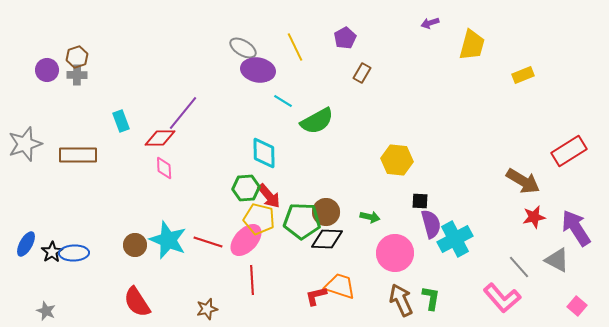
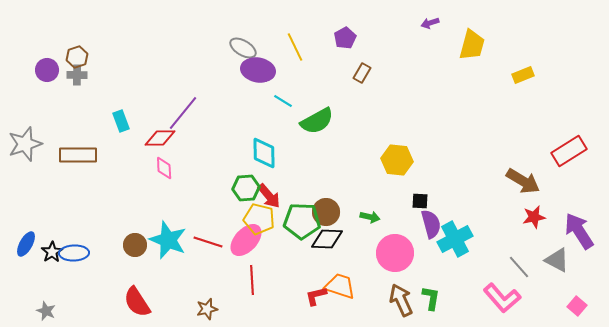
purple arrow at (576, 228): moved 3 px right, 3 px down
